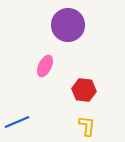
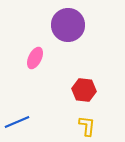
pink ellipse: moved 10 px left, 8 px up
